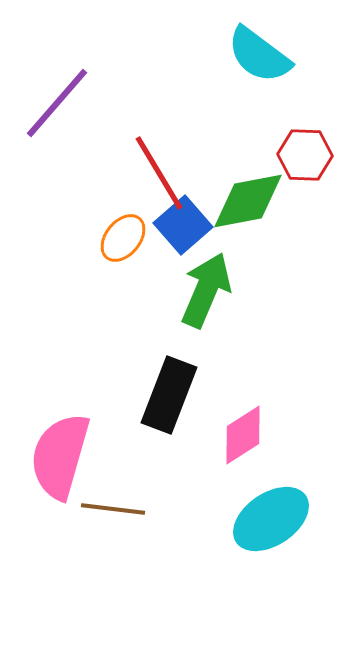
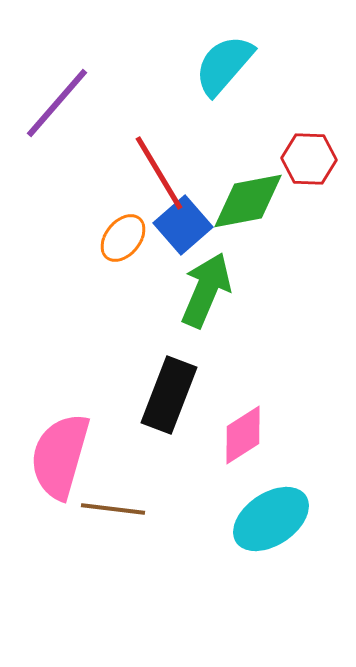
cyan semicircle: moved 35 px left, 10 px down; rotated 94 degrees clockwise
red hexagon: moved 4 px right, 4 px down
